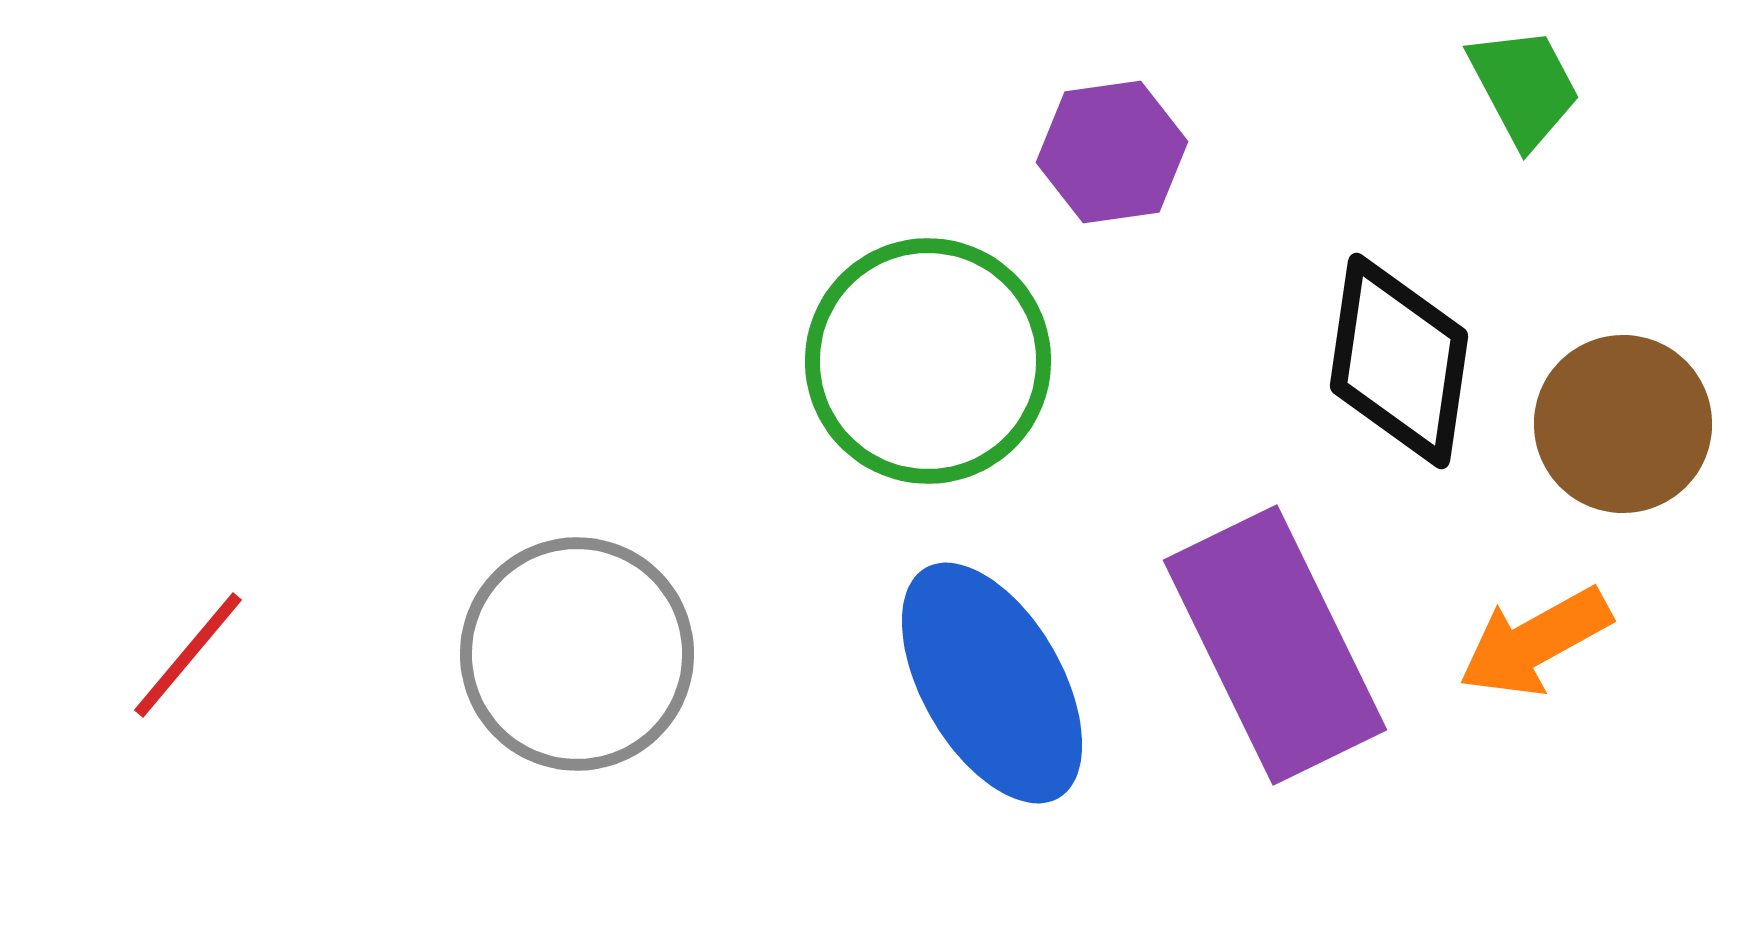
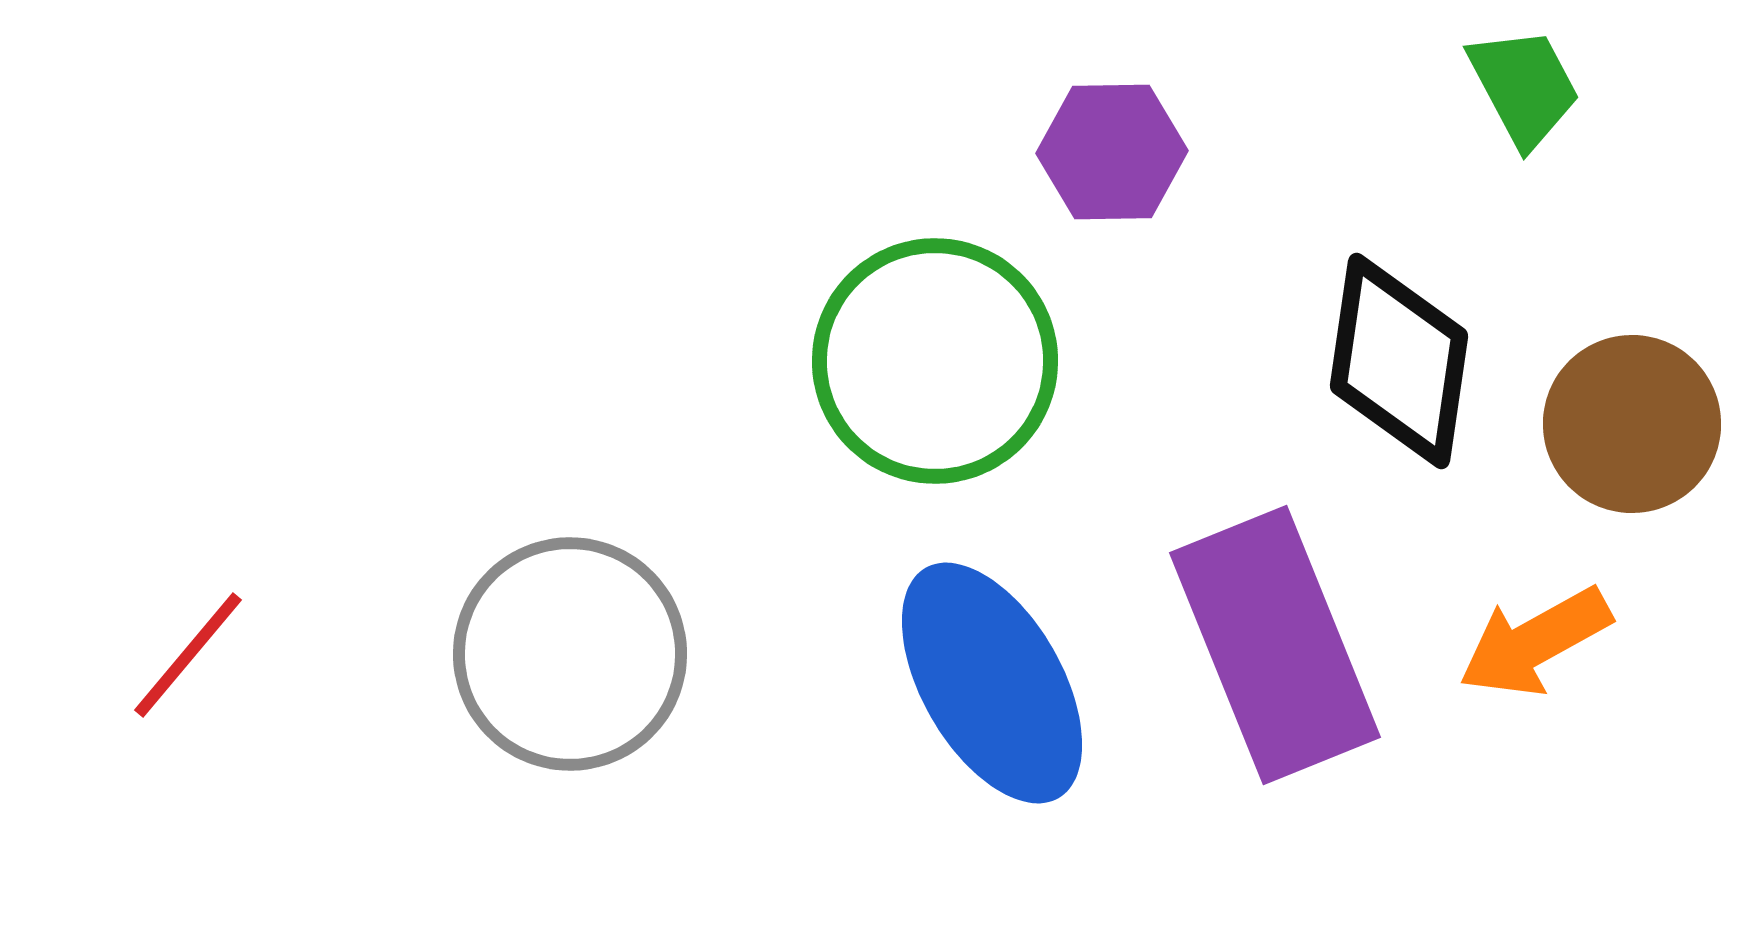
purple hexagon: rotated 7 degrees clockwise
green circle: moved 7 px right
brown circle: moved 9 px right
purple rectangle: rotated 4 degrees clockwise
gray circle: moved 7 px left
